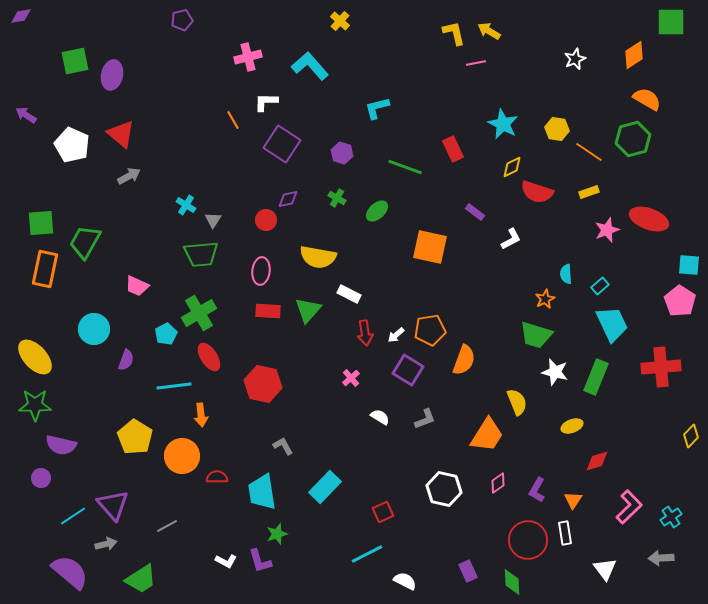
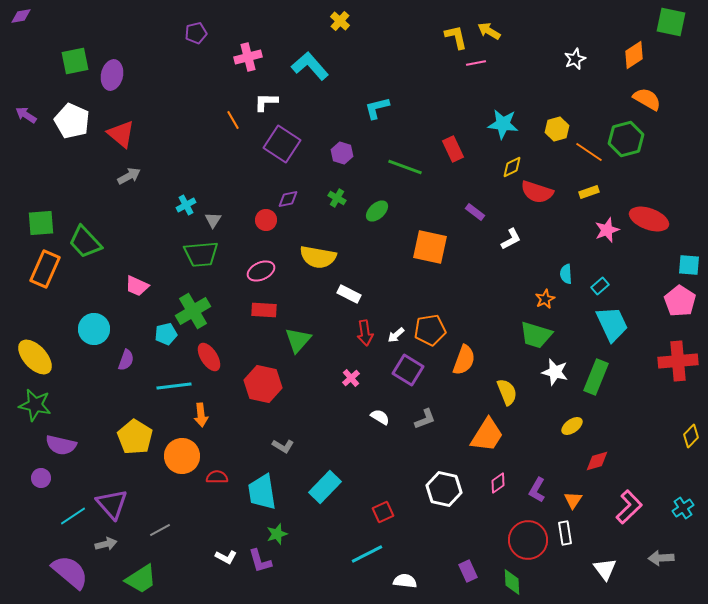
purple pentagon at (182, 20): moved 14 px right, 13 px down
green square at (671, 22): rotated 12 degrees clockwise
yellow L-shape at (454, 33): moved 2 px right, 4 px down
cyan star at (503, 124): rotated 20 degrees counterclockwise
yellow hexagon at (557, 129): rotated 25 degrees counterclockwise
green hexagon at (633, 139): moved 7 px left
white pentagon at (72, 145): moved 24 px up
cyan cross at (186, 205): rotated 30 degrees clockwise
green trapezoid at (85, 242): rotated 72 degrees counterclockwise
orange rectangle at (45, 269): rotated 12 degrees clockwise
pink ellipse at (261, 271): rotated 60 degrees clockwise
green triangle at (308, 310): moved 10 px left, 30 px down
red rectangle at (268, 311): moved 4 px left, 1 px up
green cross at (199, 313): moved 6 px left, 2 px up
cyan pentagon at (166, 334): rotated 15 degrees clockwise
red cross at (661, 367): moved 17 px right, 6 px up
yellow semicircle at (517, 402): moved 10 px left, 10 px up
green star at (35, 405): rotated 12 degrees clockwise
yellow ellipse at (572, 426): rotated 15 degrees counterclockwise
gray L-shape at (283, 446): rotated 150 degrees clockwise
purple triangle at (113, 505): moved 1 px left, 1 px up
cyan cross at (671, 517): moved 12 px right, 9 px up
gray line at (167, 526): moved 7 px left, 4 px down
white L-shape at (226, 561): moved 4 px up
white semicircle at (405, 581): rotated 20 degrees counterclockwise
